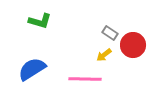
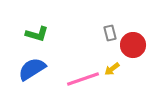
green L-shape: moved 3 px left, 13 px down
gray rectangle: rotated 42 degrees clockwise
yellow arrow: moved 8 px right, 14 px down
pink line: moved 2 px left; rotated 20 degrees counterclockwise
